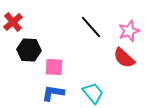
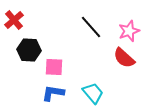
red cross: moved 1 px right, 2 px up
